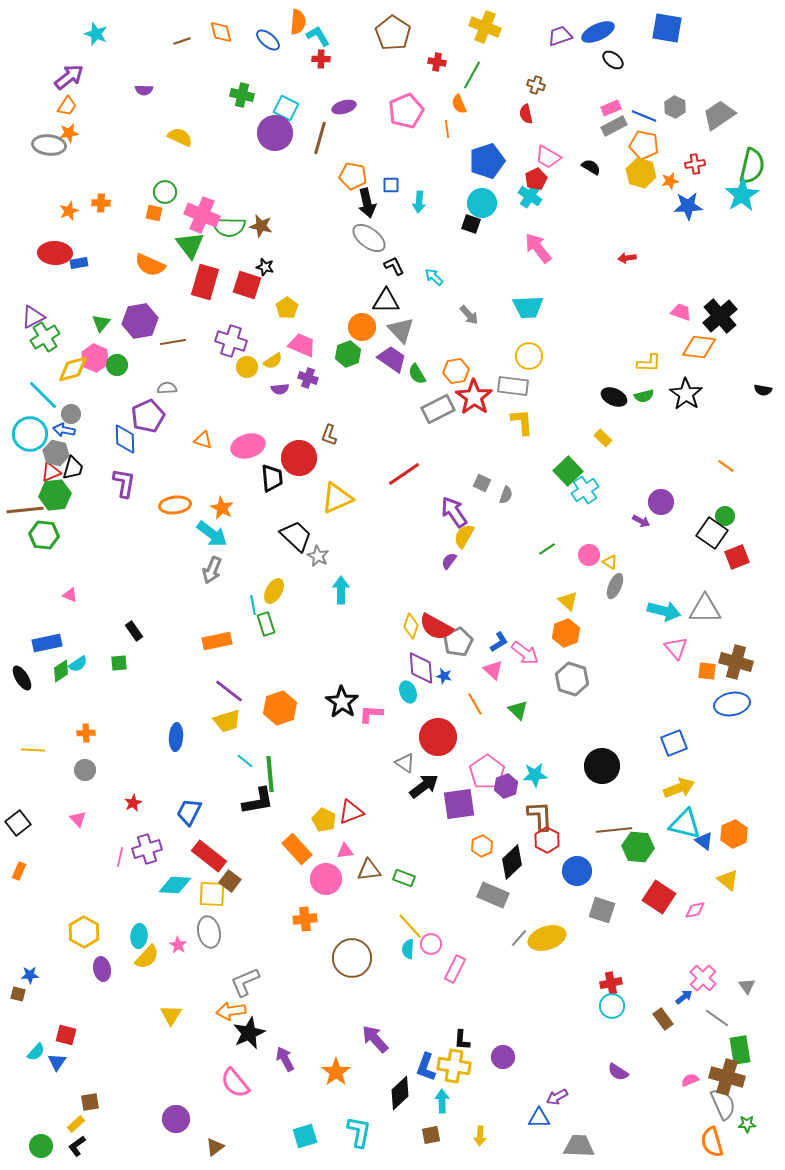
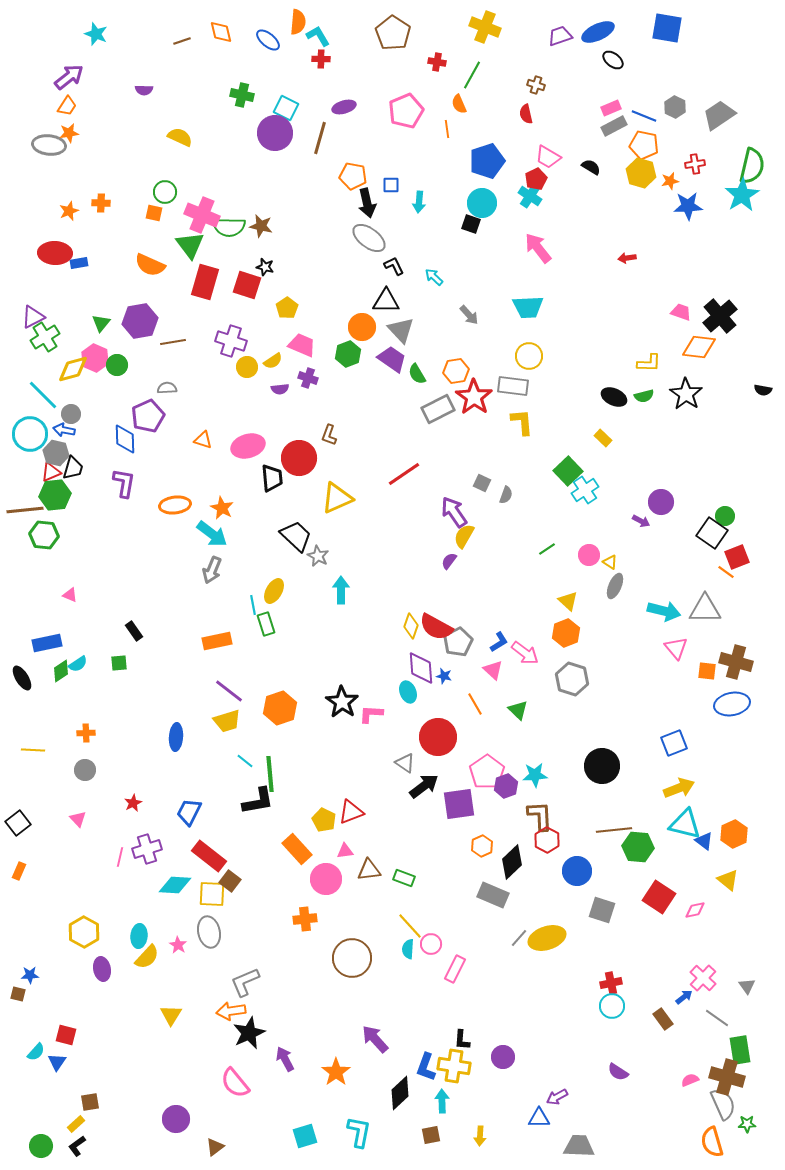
orange line at (726, 466): moved 106 px down
